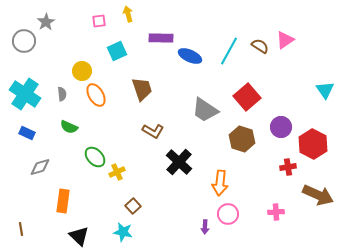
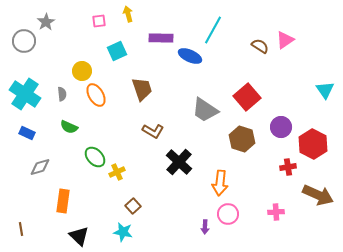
cyan line: moved 16 px left, 21 px up
